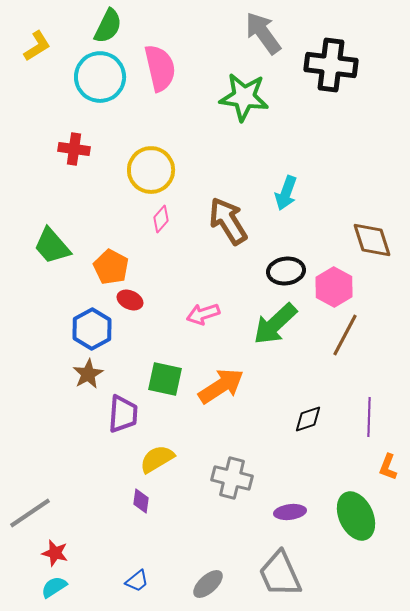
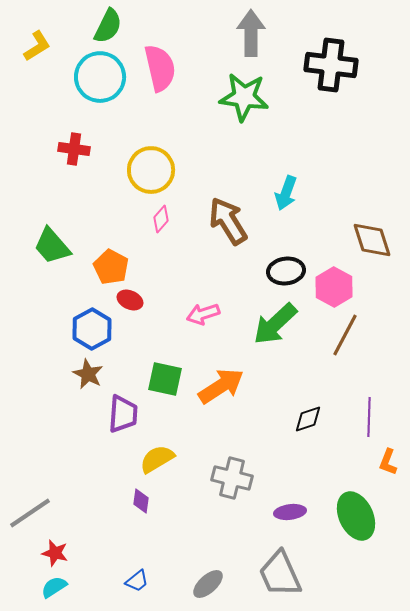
gray arrow: moved 12 px left; rotated 36 degrees clockwise
brown star: rotated 16 degrees counterclockwise
orange L-shape: moved 5 px up
